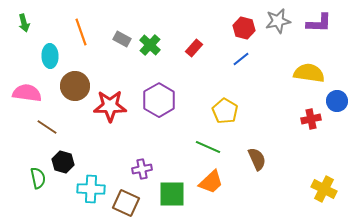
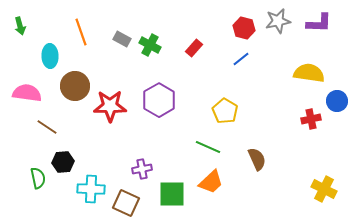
green arrow: moved 4 px left, 3 px down
green cross: rotated 15 degrees counterclockwise
black hexagon: rotated 20 degrees counterclockwise
